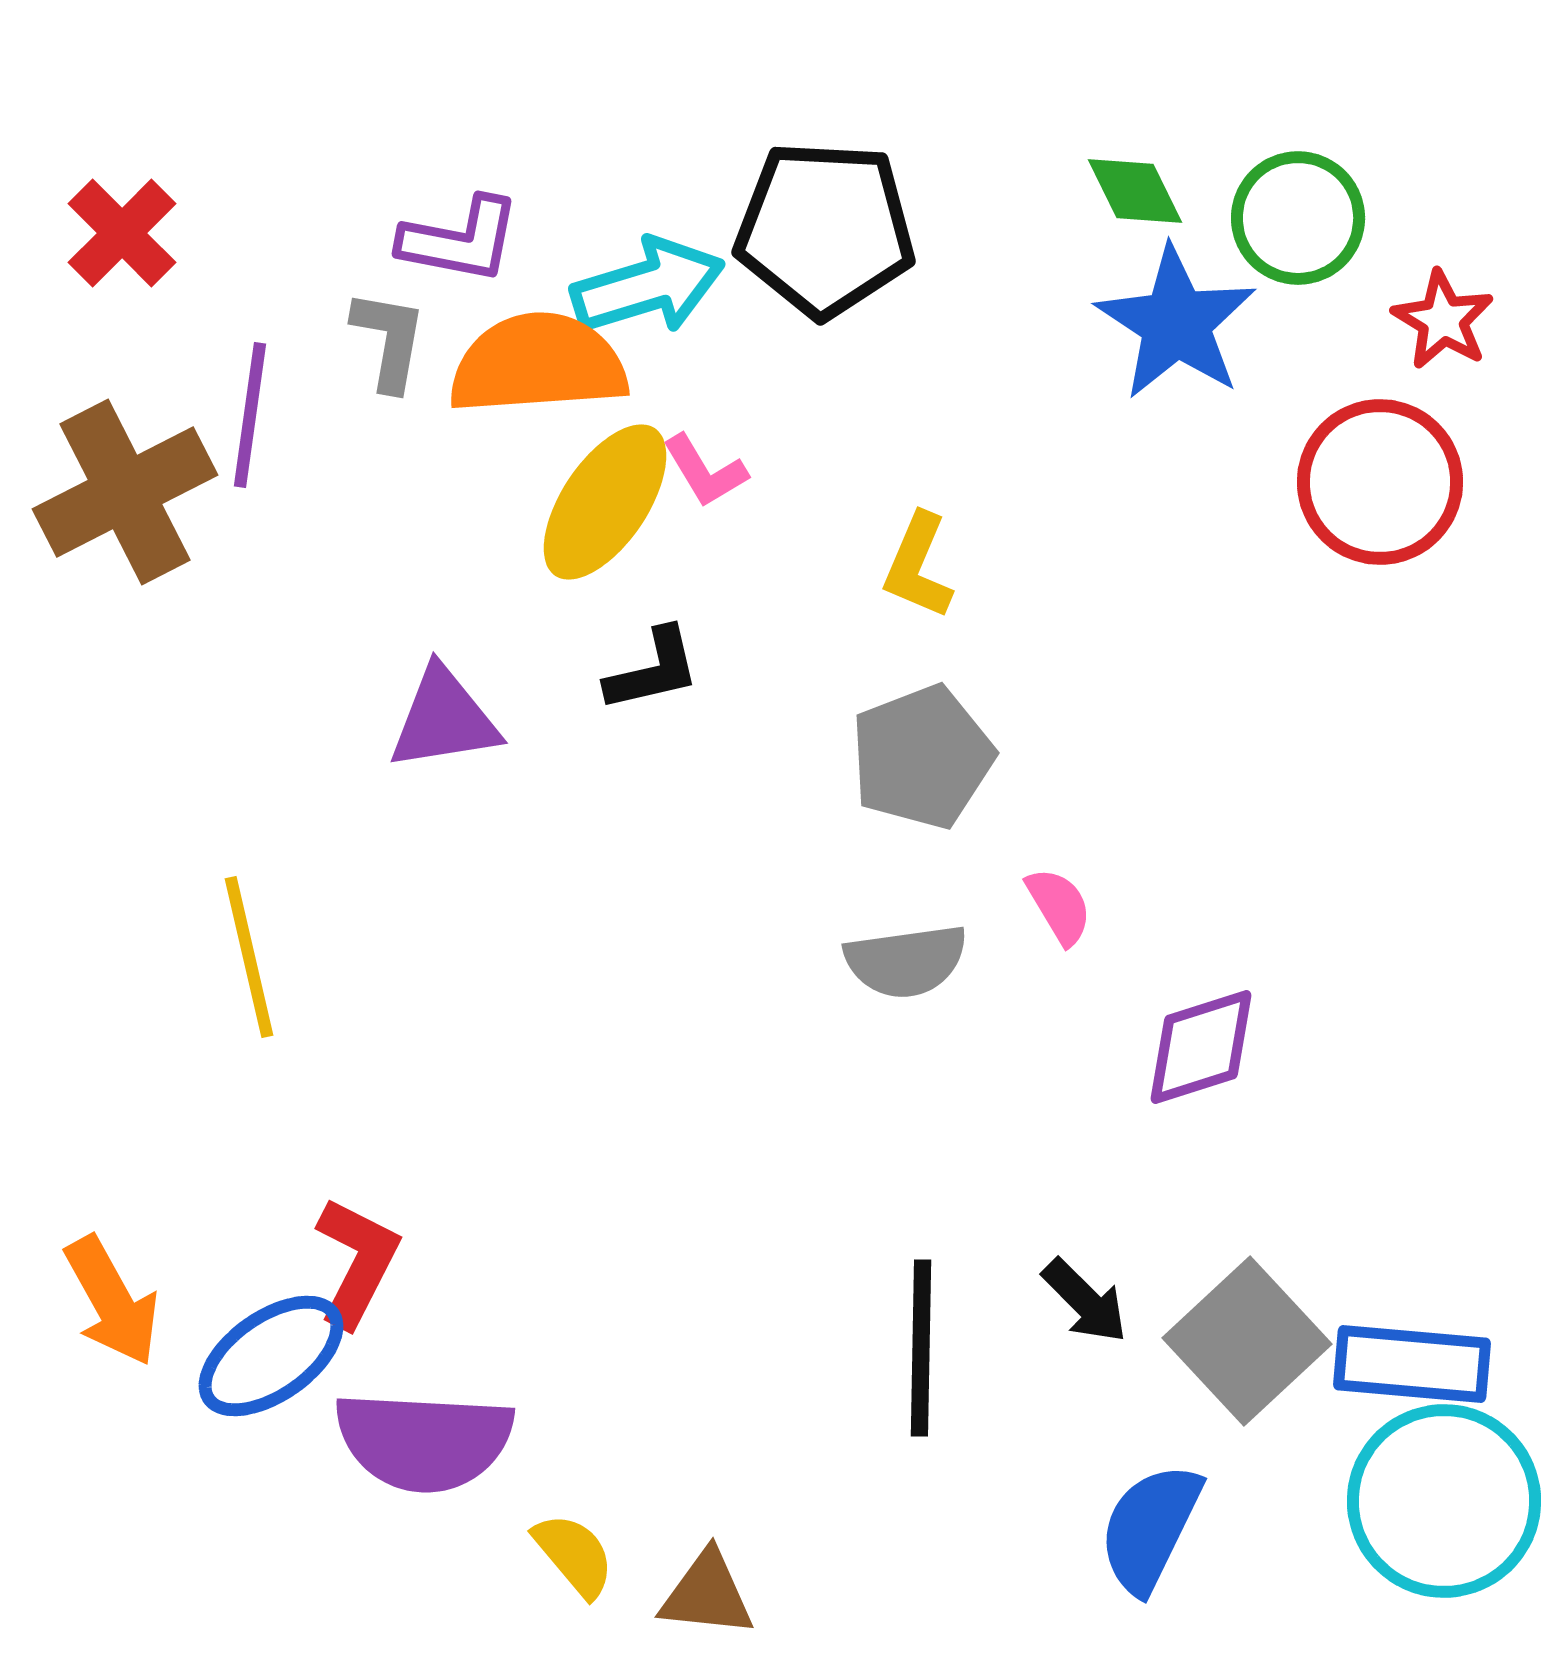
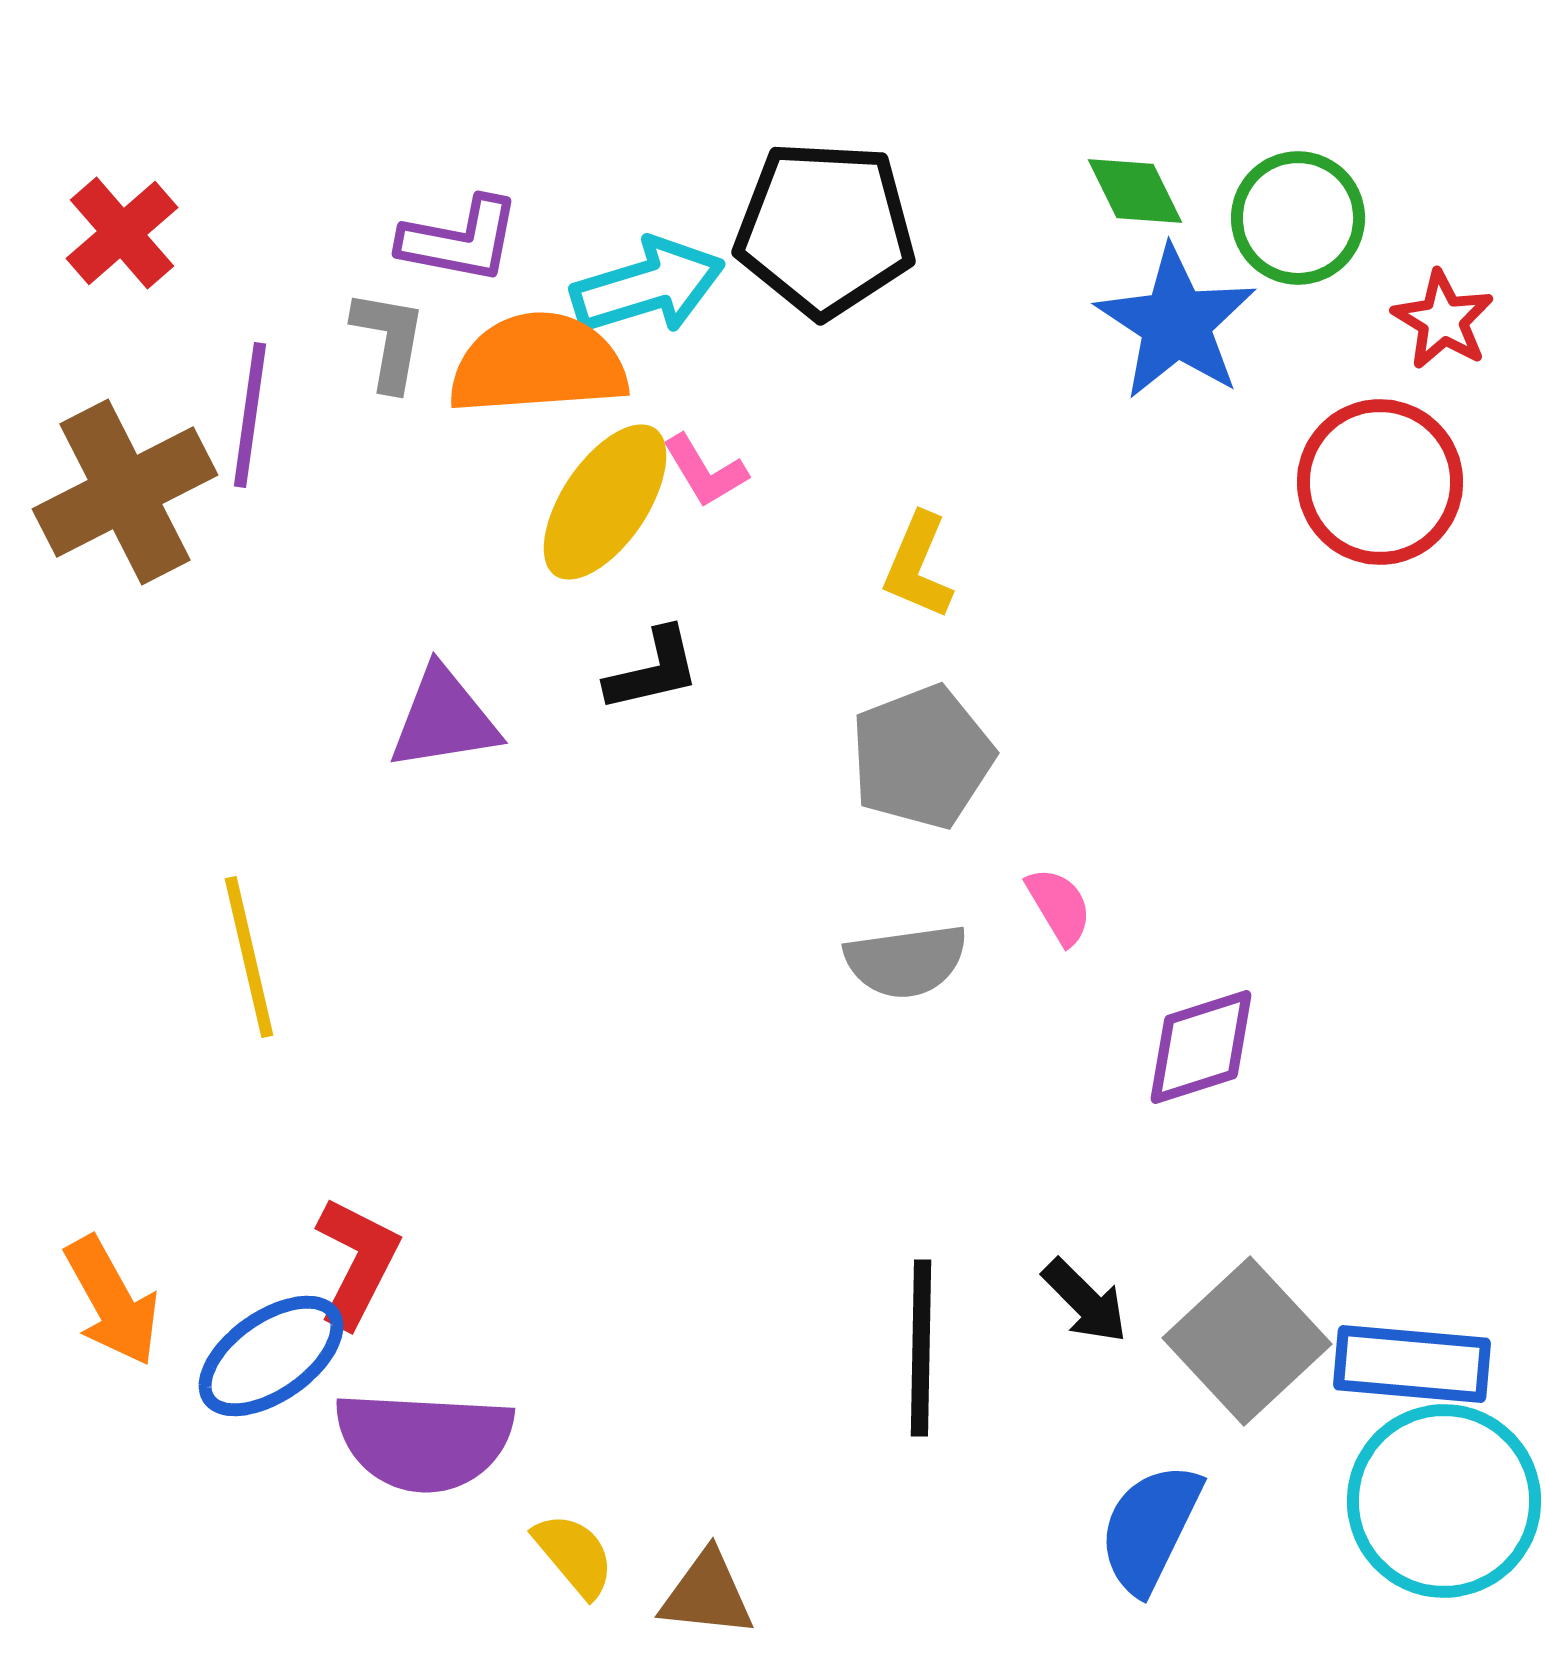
red cross: rotated 4 degrees clockwise
